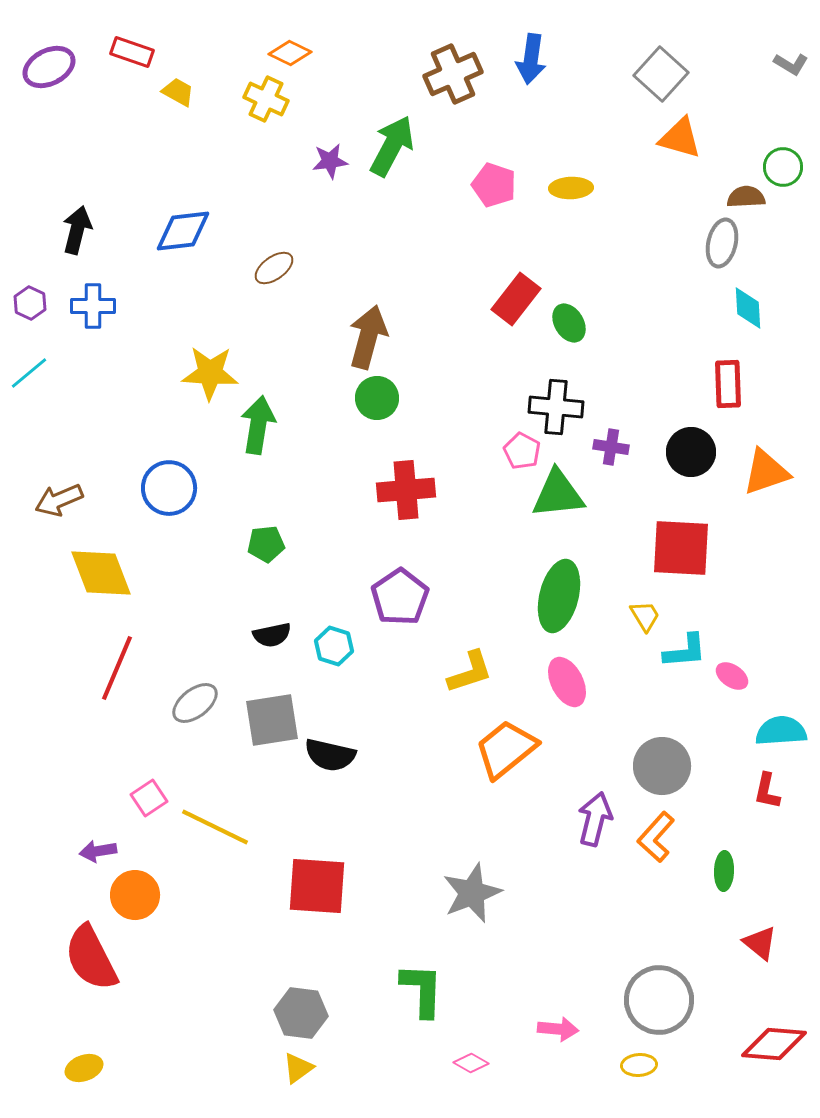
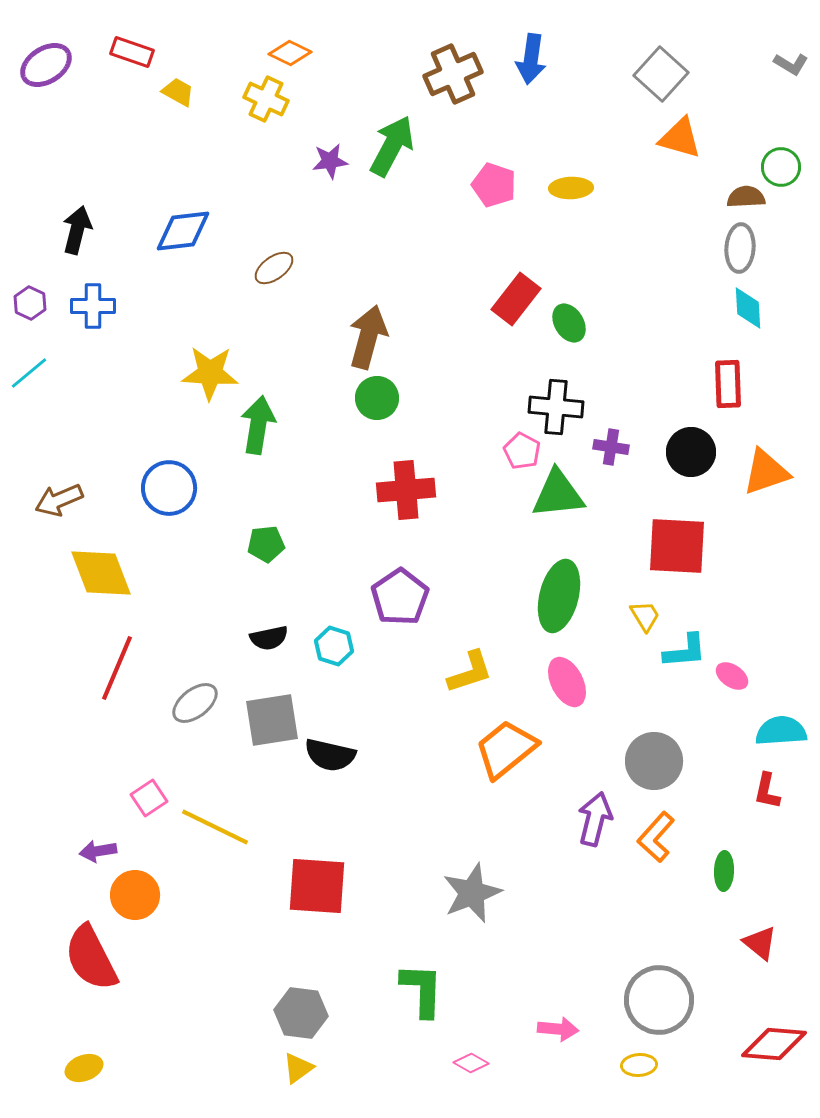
purple ellipse at (49, 67): moved 3 px left, 2 px up; rotated 6 degrees counterclockwise
green circle at (783, 167): moved 2 px left
gray ellipse at (722, 243): moved 18 px right, 5 px down; rotated 9 degrees counterclockwise
red square at (681, 548): moved 4 px left, 2 px up
black semicircle at (272, 635): moved 3 px left, 3 px down
gray circle at (662, 766): moved 8 px left, 5 px up
